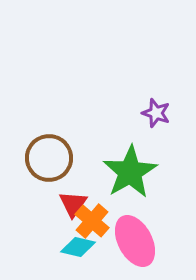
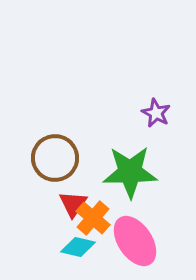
purple star: rotated 8 degrees clockwise
brown circle: moved 6 px right
green star: rotated 30 degrees clockwise
orange cross: moved 1 px right, 3 px up
pink ellipse: rotated 6 degrees counterclockwise
